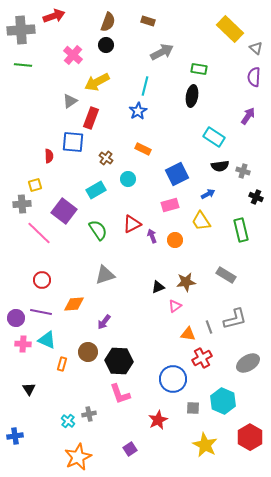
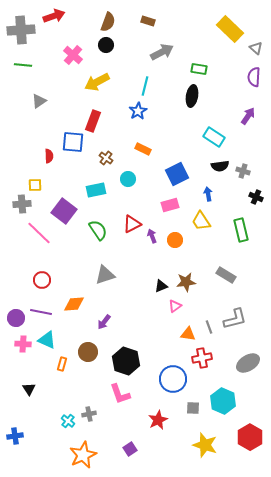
gray triangle at (70, 101): moved 31 px left
red rectangle at (91, 118): moved 2 px right, 3 px down
yellow square at (35, 185): rotated 16 degrees clockwise
cyan rectangle at (96, 190): rotated 18 degrees clockwise
blue arrow at (208, 194): rotated 72 degrees counterclockwise
black triangle at (158, 287): moved 3 px right, 1 px up
red cross at (202, 358): rotated 18 degrees clockwise
black hexagon at (119, 361): moved 7 px right; rotated 16 degrees clockwise
yellow star at (205, 445): rotated 10 degrees counterclockwise
orange star at (78, 457): moved 5 px right, 2 px up
